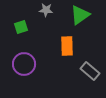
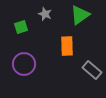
gray star: moved 1 px left, 4 px down; rotated 16 degrees clockwise
gray rectangle: moved 2 px right, 1 px up
